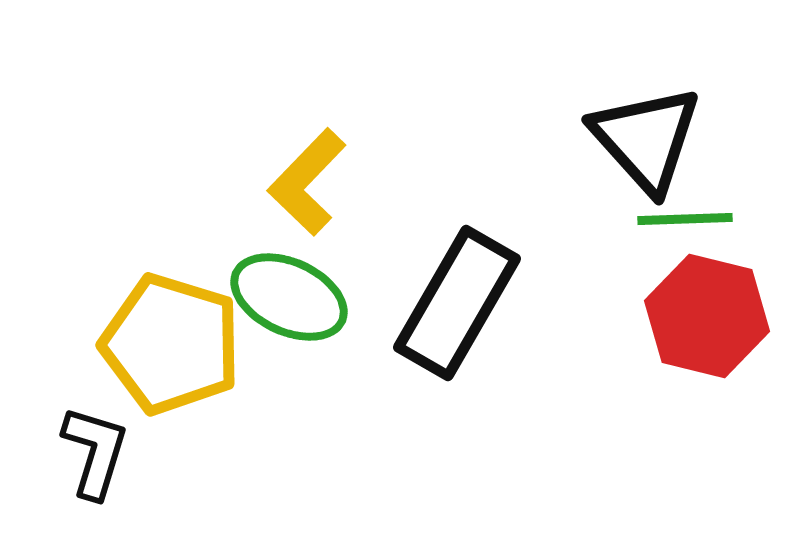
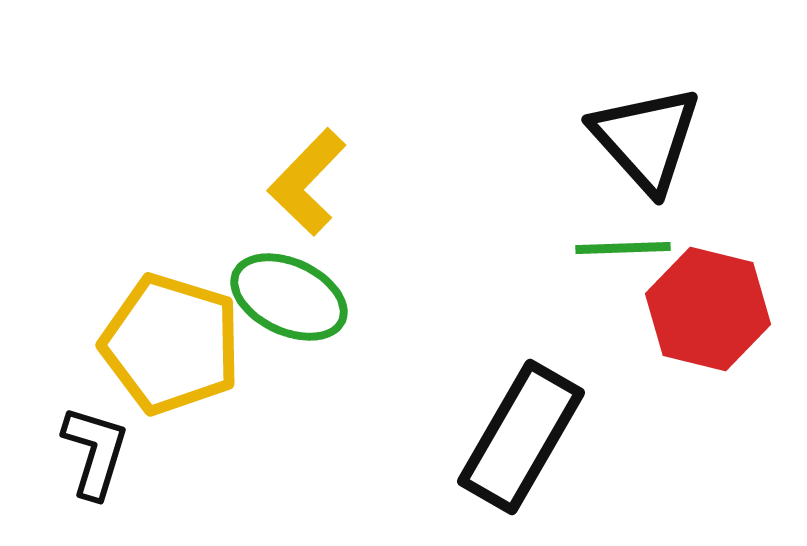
green line: moved 62 px left, 29 px down
black rectangle: moved 64 px right, 134 px down
red hexagon: moved 1 px right, 7 px up
